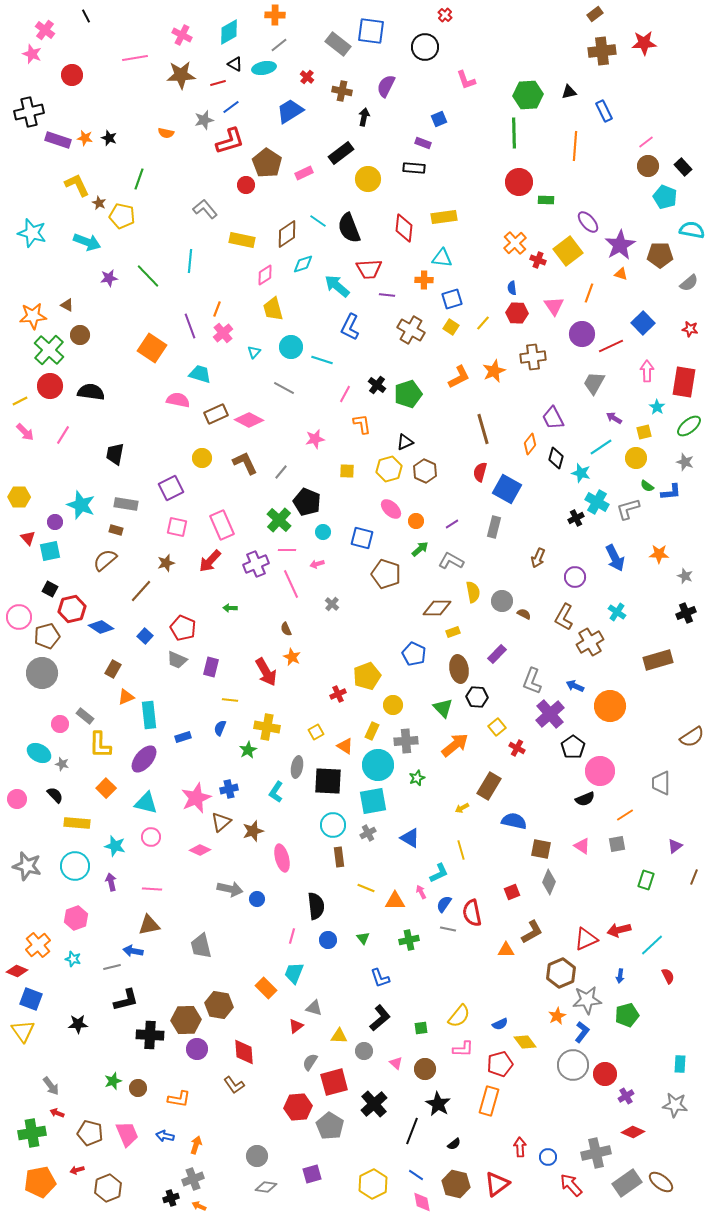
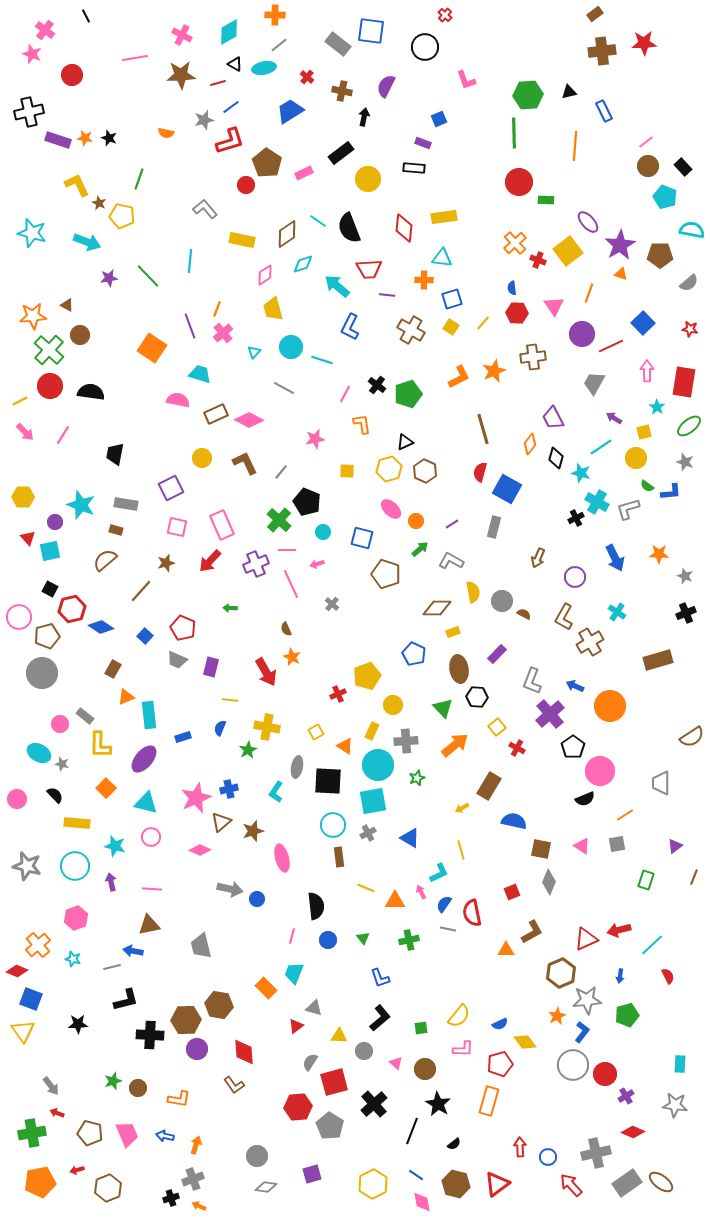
yellow hexagon at (19, 497): moved 4 px right
